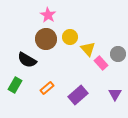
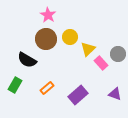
yellow triangle: rotated 28 degrees clockwise
purple triangle: rotated 40 degrees counterclockwise
